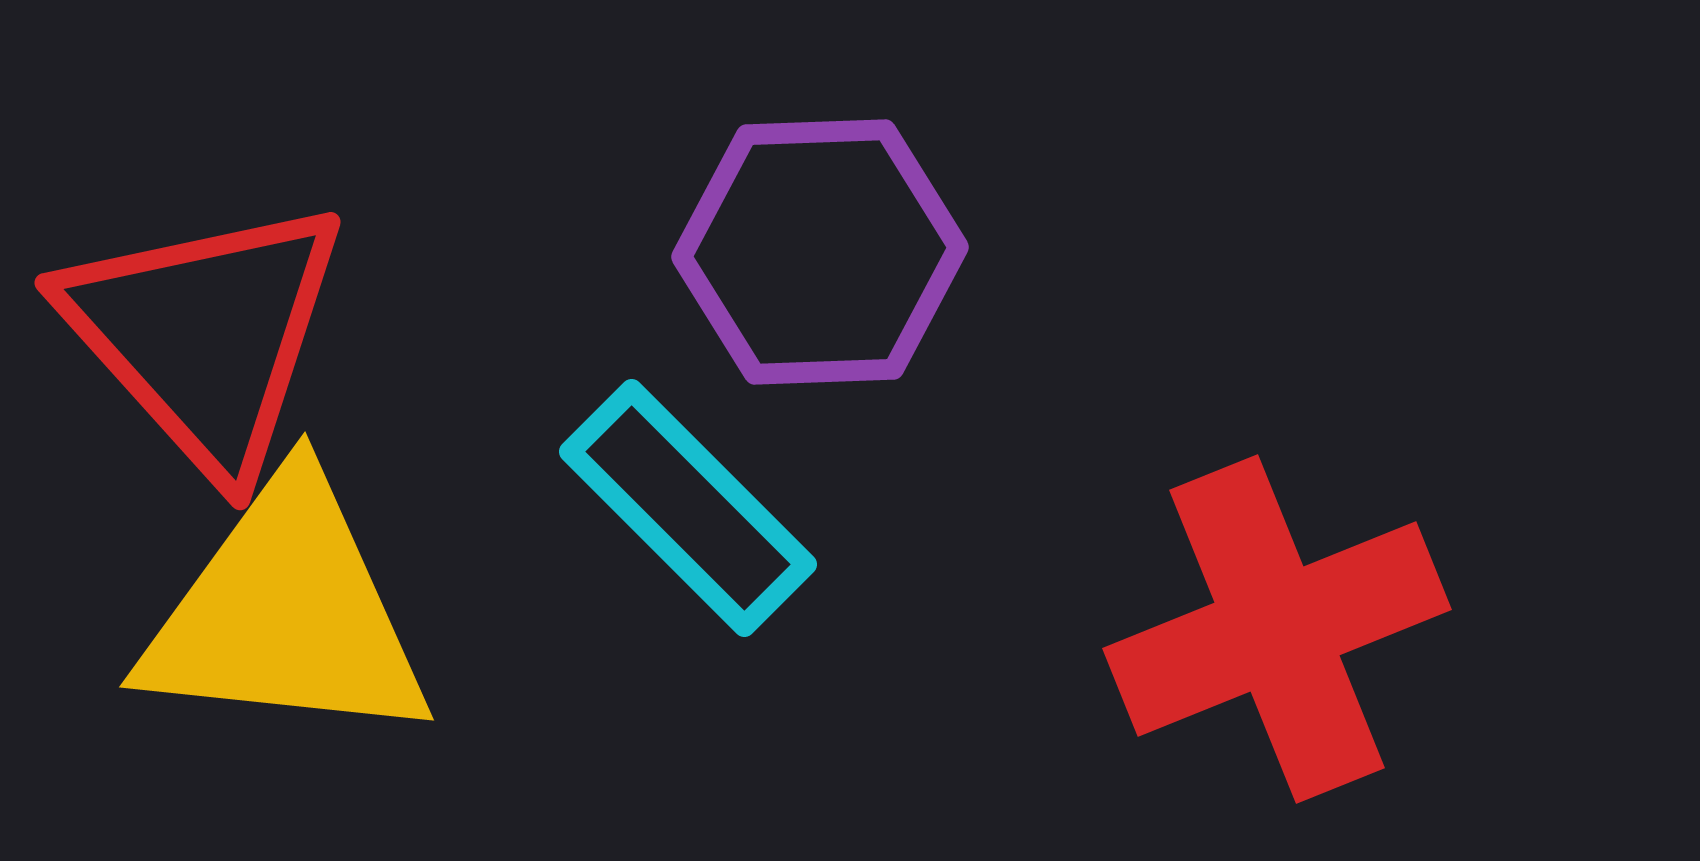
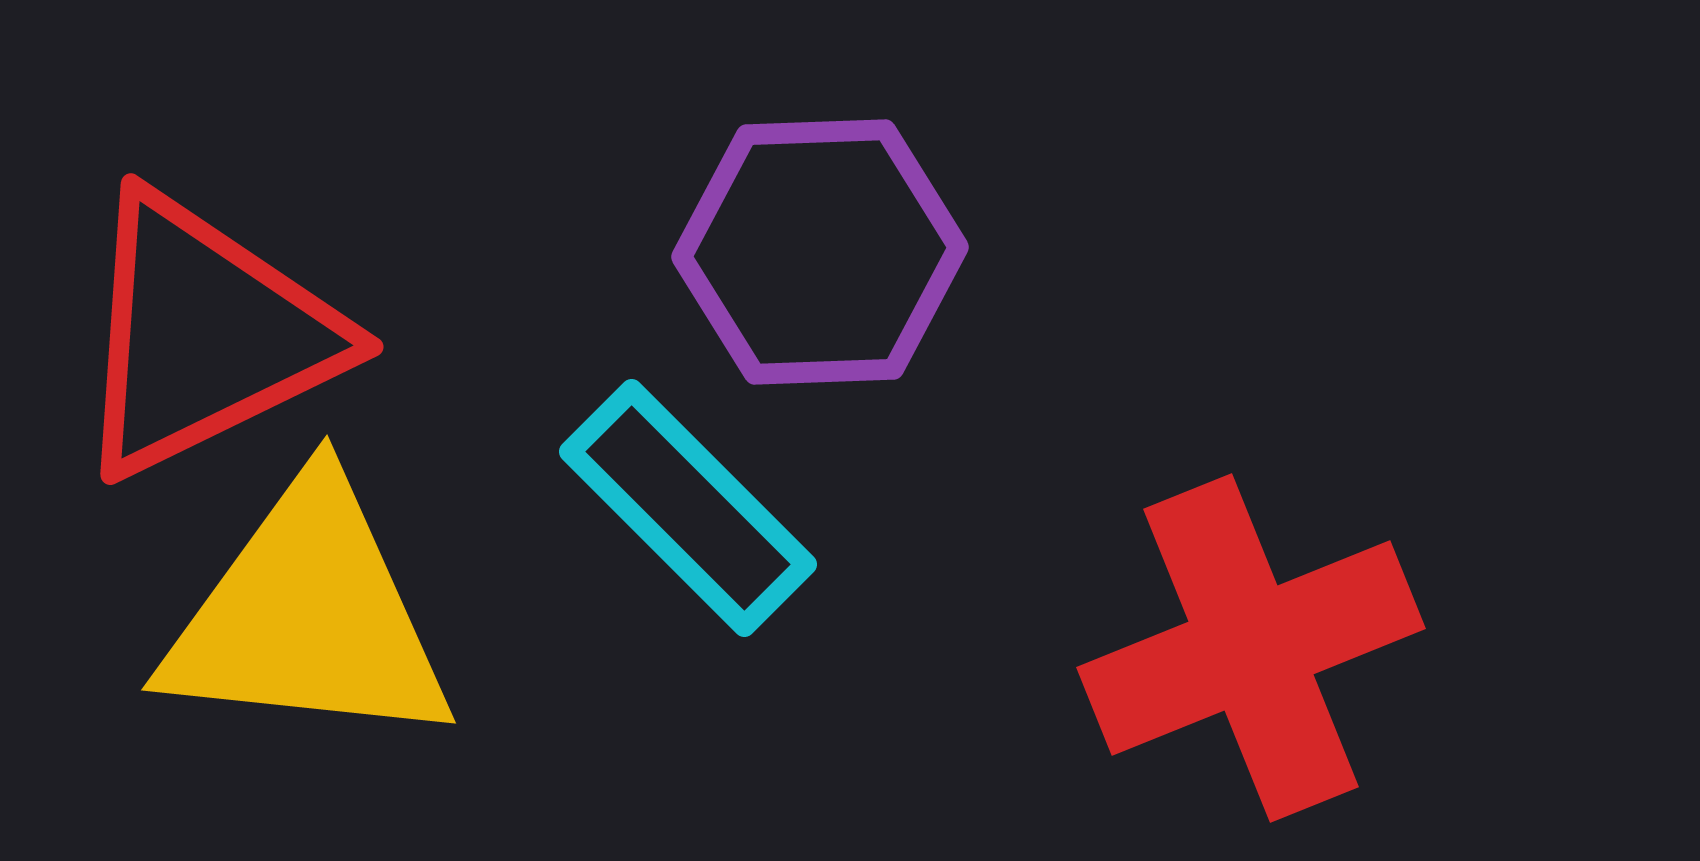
red triangle: rotated 46 degrees clockwise
yellow triangle: moved 22 px right, 3 px down
red cross: moved 26 px left, 19 px down
